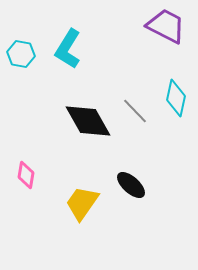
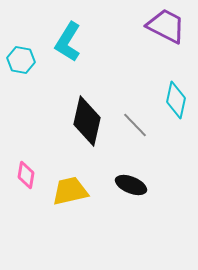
cyan L-shape: moved 7 px up
cyan hexagon: moved 6 px down
cyan diamond: moved 2 px down
gray line: moved 14 px down
black diamond: moved 1 px left; rotated 42 degrees clockwise
black ellipse: rotated 20 degrees counterclockwise
yellow trapezoid: moved 12 px left, 12 px up; rotated 42 degrees clockwise
